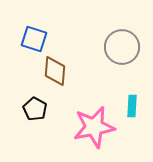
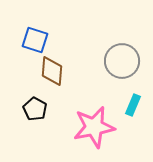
blue square: moved 1 px right, 1 px down
gray circle: moved 14 px down
brown diamond: moved 3 px left
cyan rectangle: moved 1 px right, 1 px up; rotated 20 degrees clockwise
